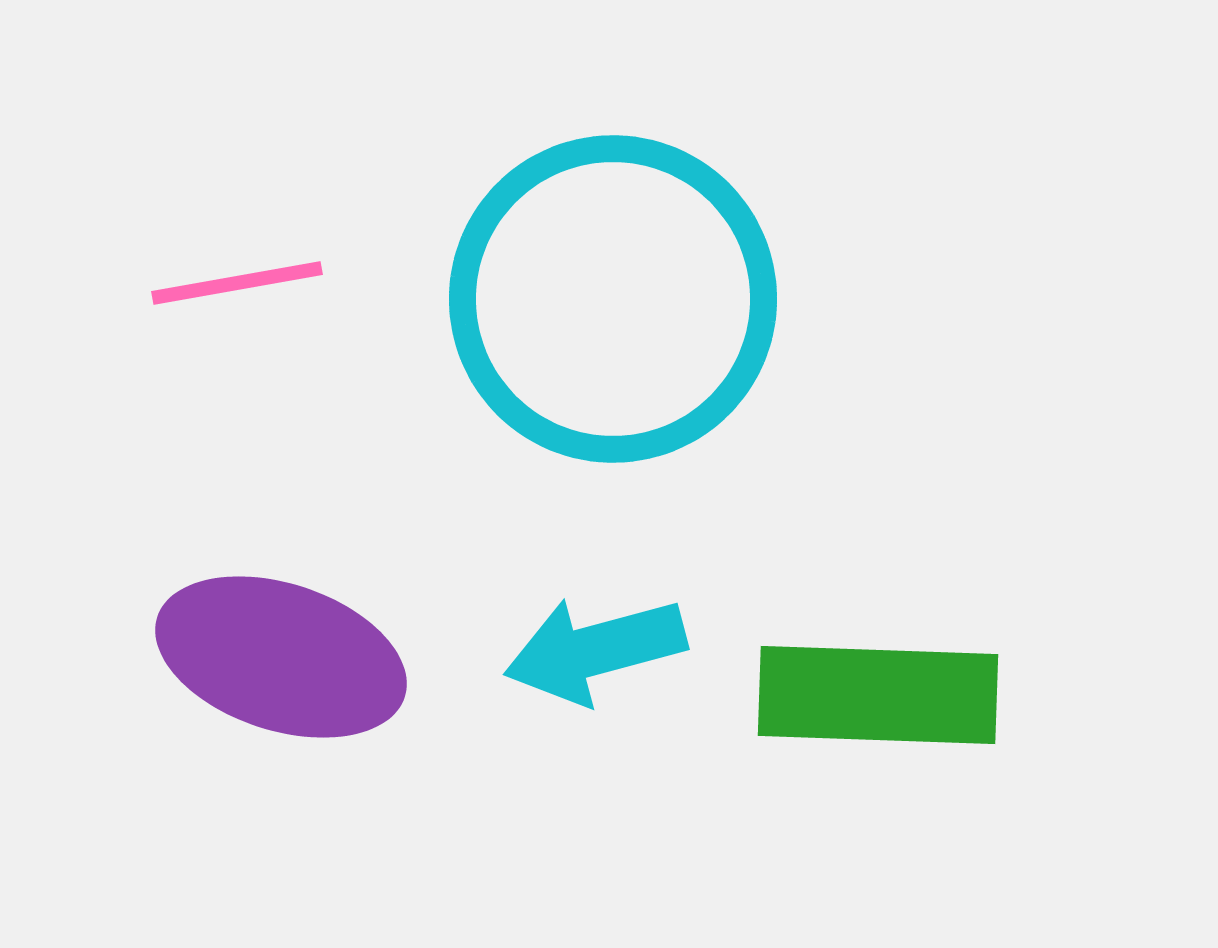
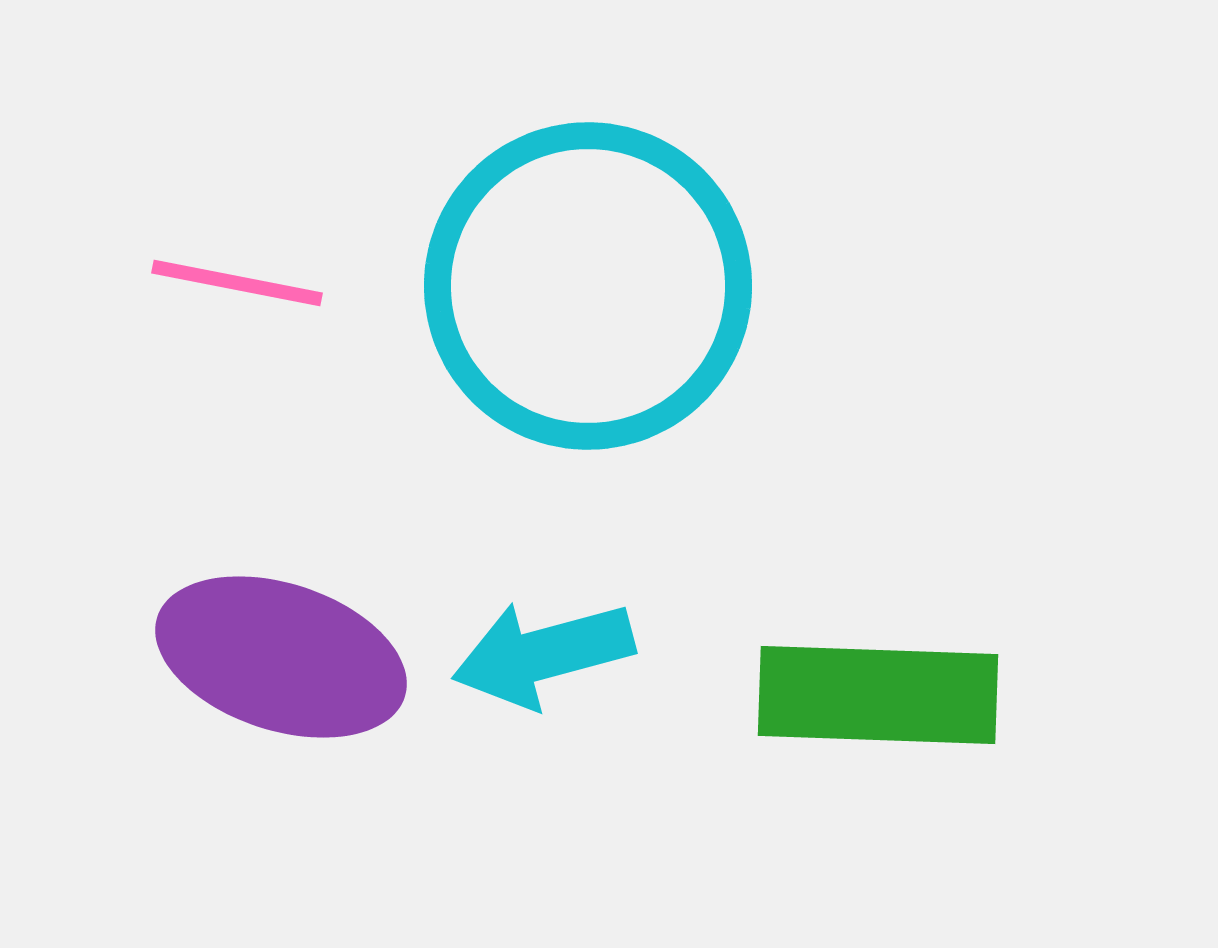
pink line: rotated 21 degrees clockwise
cyan circle: moved 25 px left, 13 px up
cyan arrow: moved 52 px left, 4 px down
